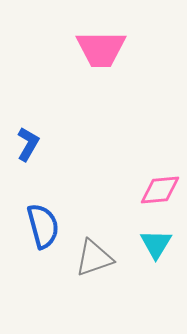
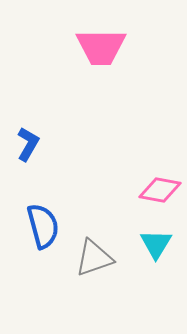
pink trapezoid: moved 2 px up
pink diamond: rotated 15 degrees clockwise
